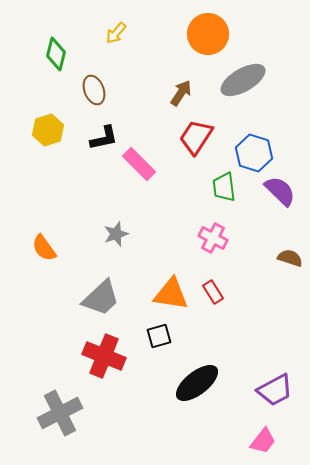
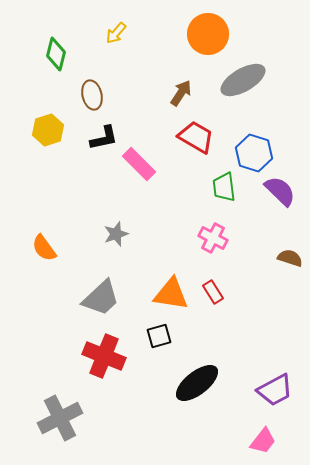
brown ellipse: moved 2 px left, 5 px down; rotated 8 degrees clockwise
red trapezoid: rotated 87 degrees clockwise
gray cross: moved 5 px down
